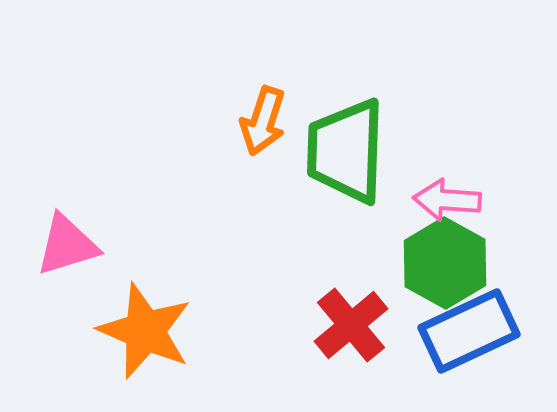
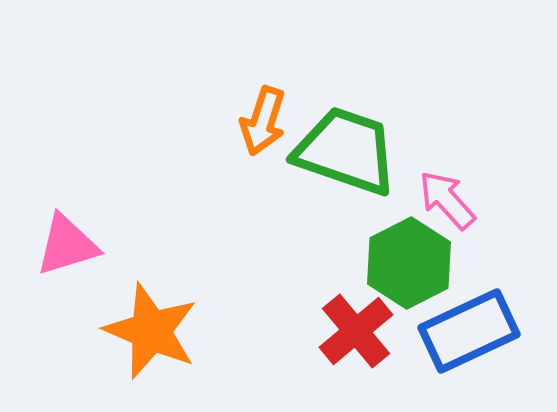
green trapezoid: rotated 107 degrees clockwise
pink arrow: rotated 44 degrees clockwise
green hexagon: moved 36 px left; rotated 4 degrees clockwise
red cross: moved 5 px right, 6 px down
orange star: moved 6 px right
